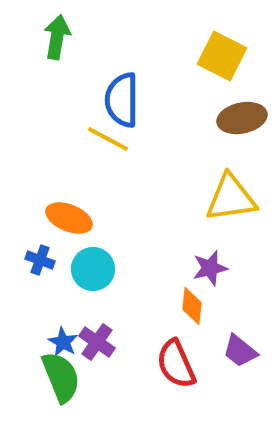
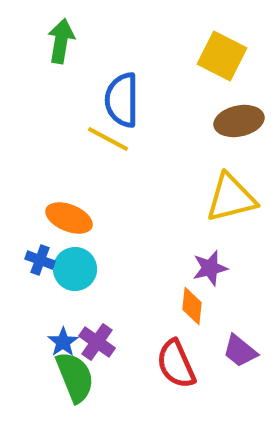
green arrow: moved 4 px right, 4 px down
brown ellipse: moved 3 px left, 3 px down
yellow triangle: rotated 6 degrees counterclockwise
cyan circle: moved 18 px left
blue star: rotated 8 degrees clockwise
green semicircle: moved 14 px right
